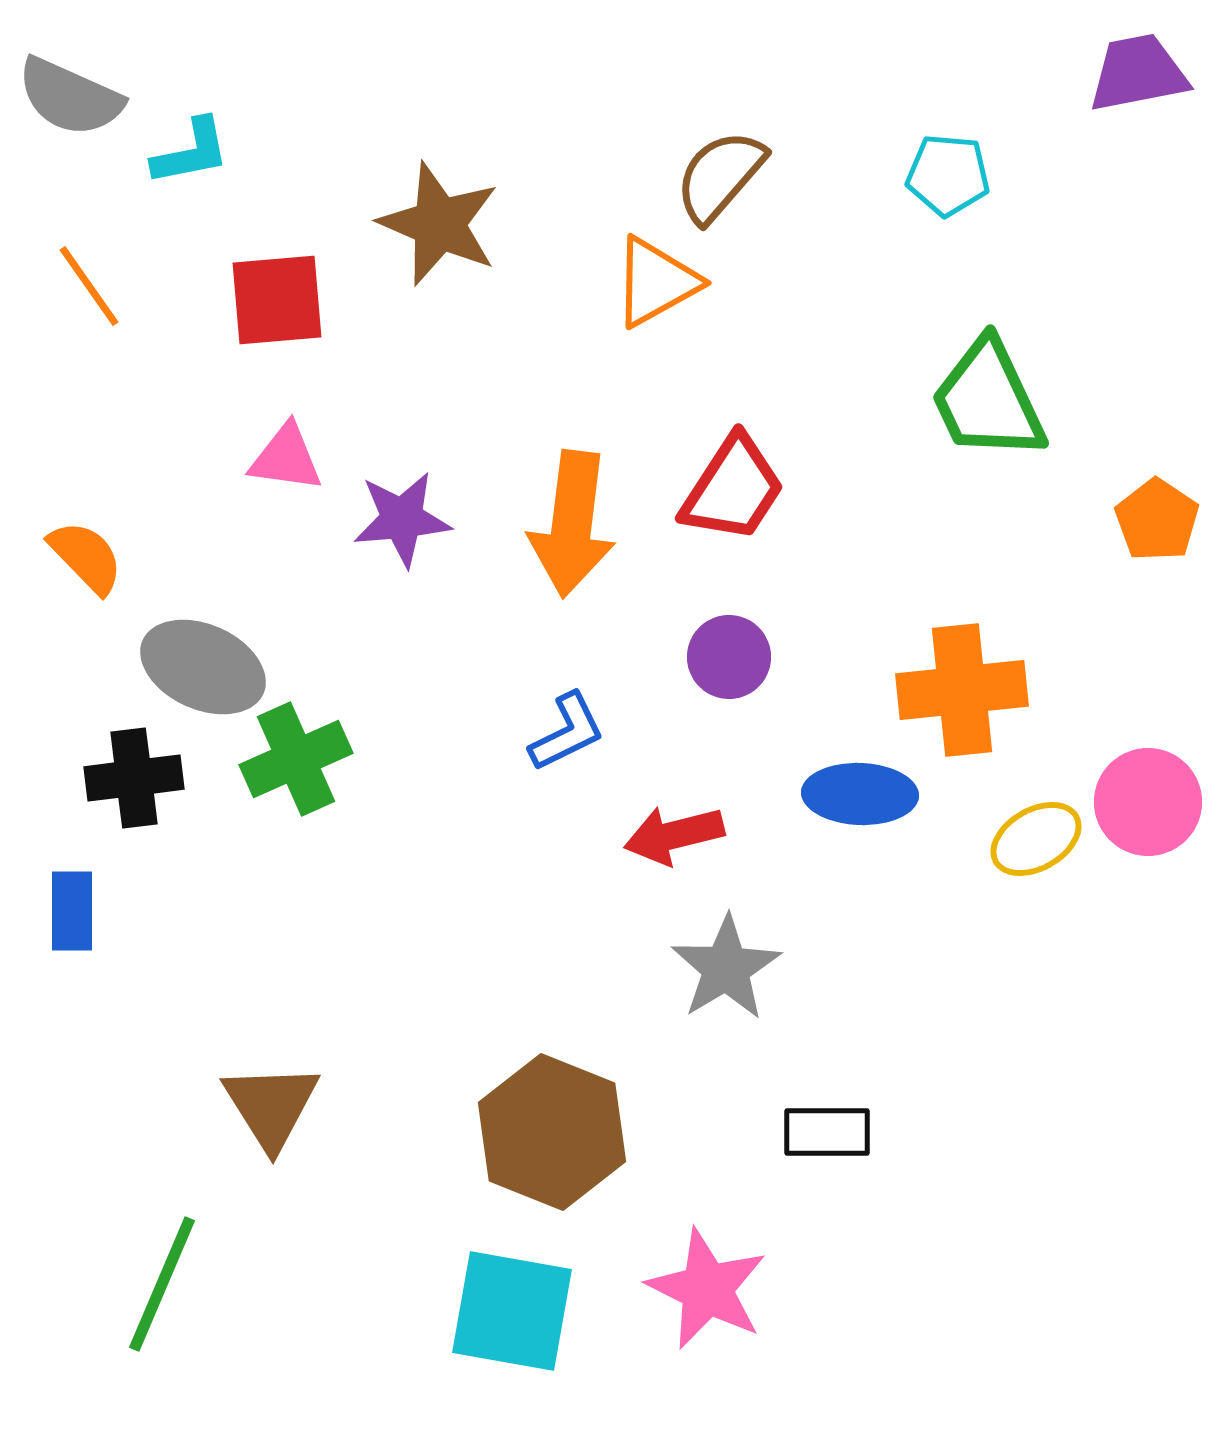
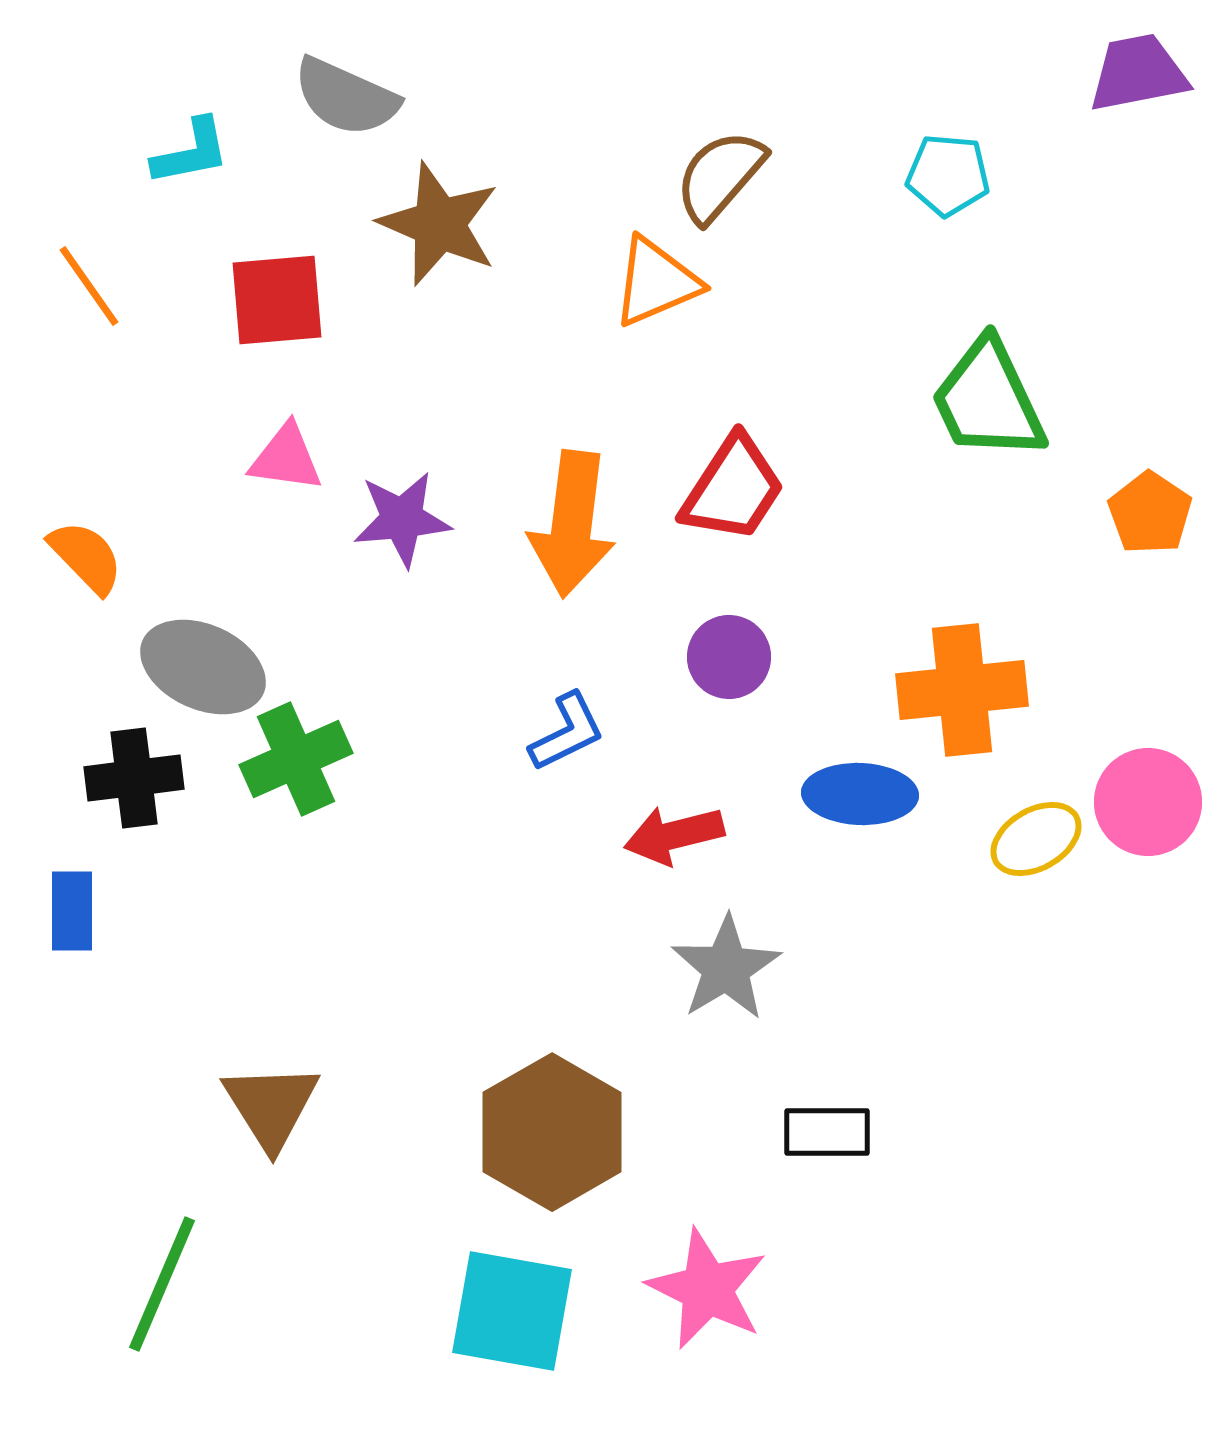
gray semicircle: moved 276 px right
orange triangle: rotated 6 degrees clockwise
orange pentagon: moved 7 px left, 7 px up
brown hexagon: rotated 8 degrees clockwise
